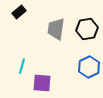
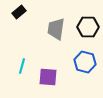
black hexagon: moved 1 px right, 2 px up; rotated 10 degrees clockwise
blue hexagon: moved 4 px left, 5 px up; rotated 20 degrees counterclockwise
purple square: moved 6 px right, 6 px up
